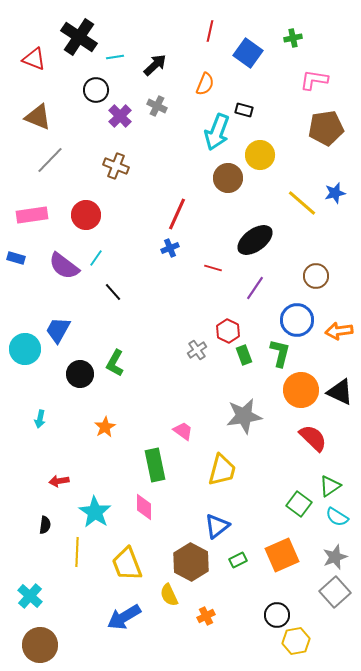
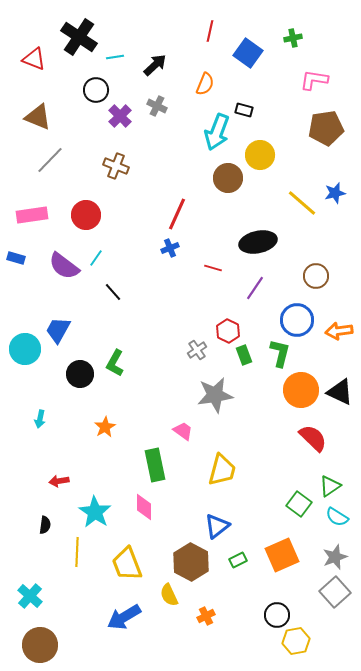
black ellipse at (255, 240): moved 3 px right, 2 px down; rotated 24 degrees clockwise
gray star at (244, 416): moved 29 px left, 21 px up
